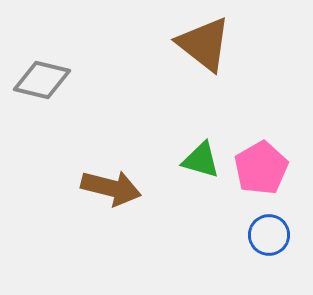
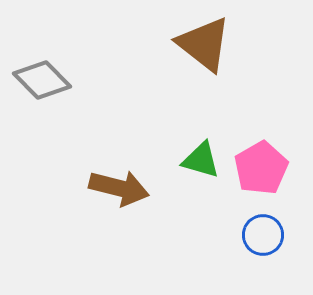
gray diamond: rotated 32 degrees clockwise
brown arrow: moved 8 px right
blue circle: moved 6 px left
